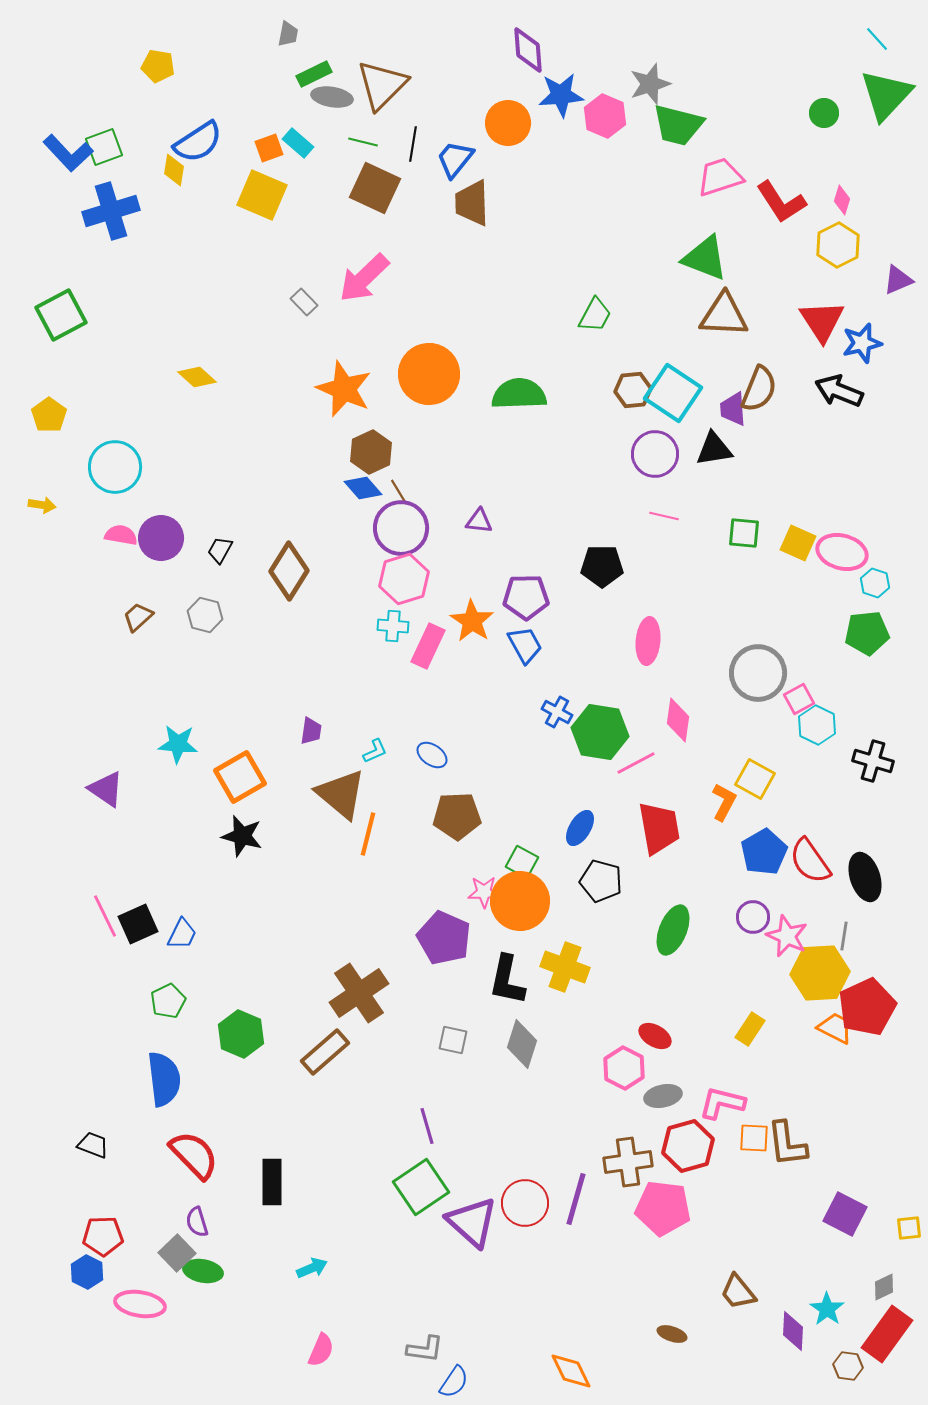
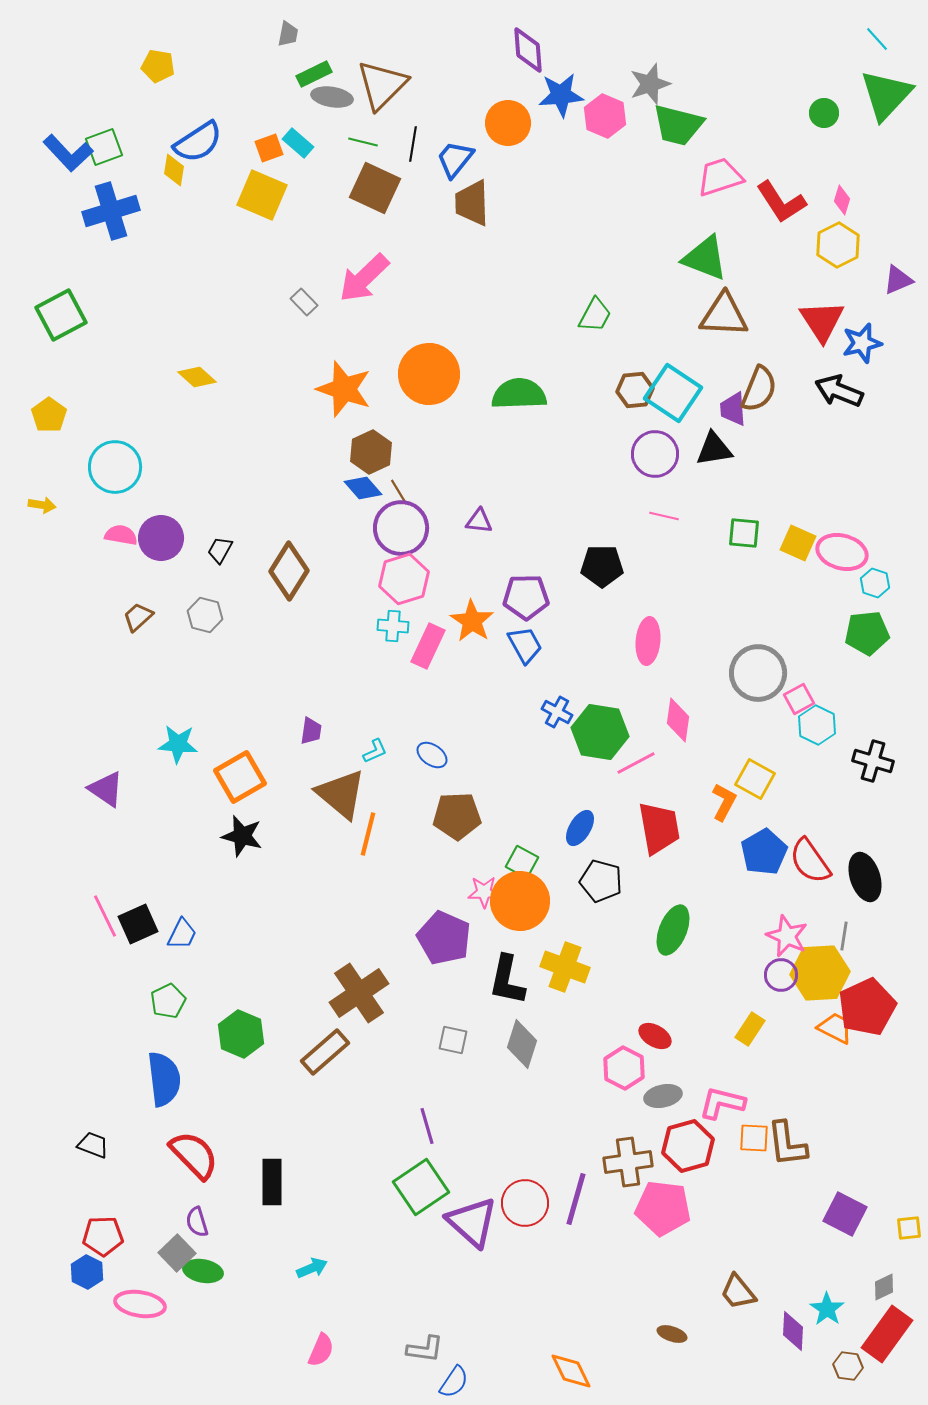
orange star at (344, 389): rotated 4 degrees counterclockwise
brown hexagon at (633, 390): moved 2 px right
purple circle at (753, 917): moved 28 px right, 58 px down
